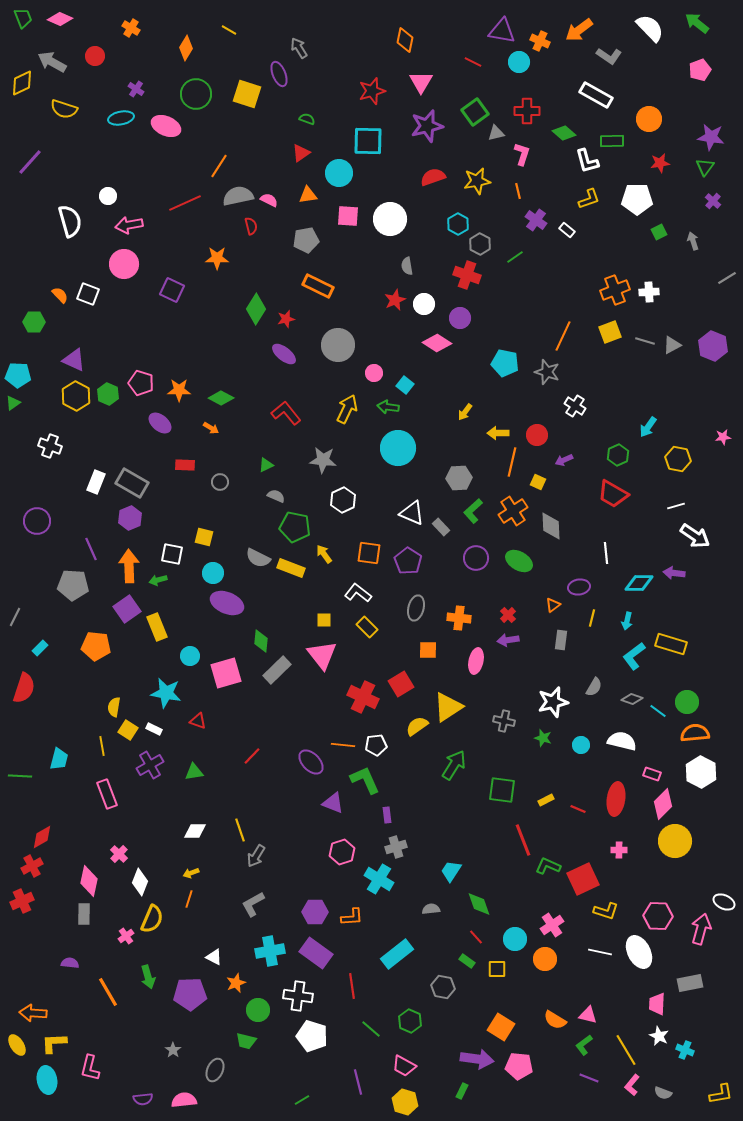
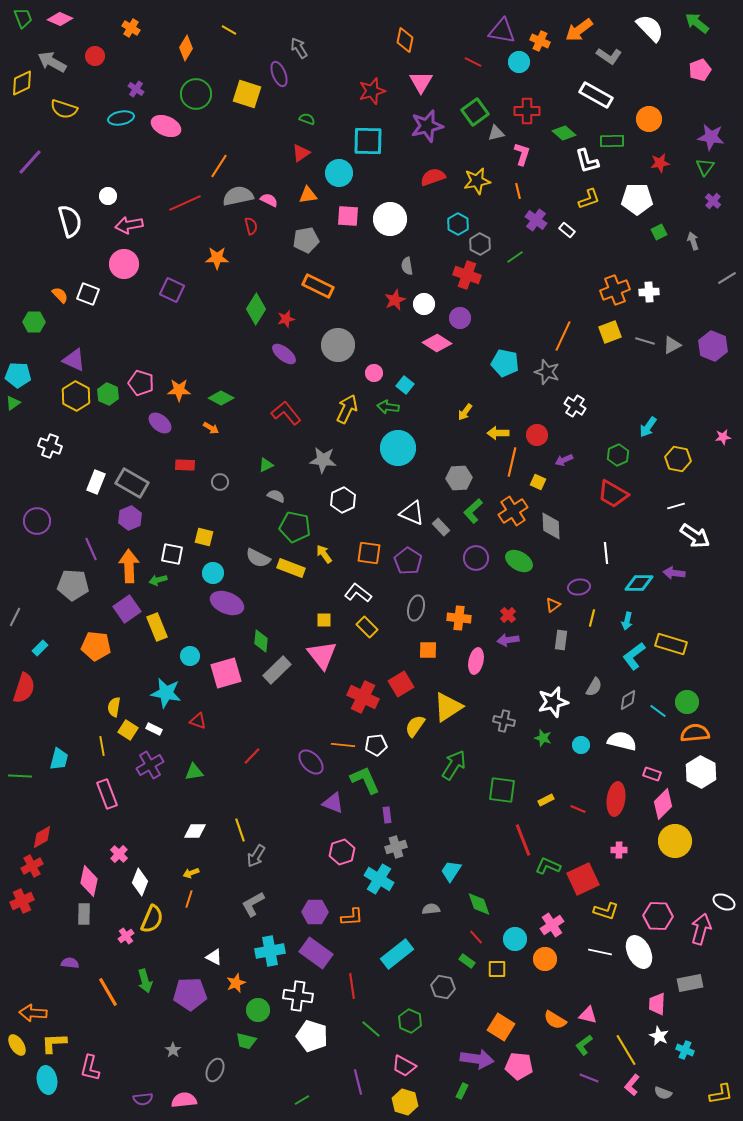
gray diamond at (632, 699): moved 4 px left, 1 px down; rotated 50 degrees counterclockwise
yellow semicircle at (417, 726): moved 2 px left; rotated 20 degrees counterclockwise
green arrow at (148, 977): moved 3 px left, 4 px down
